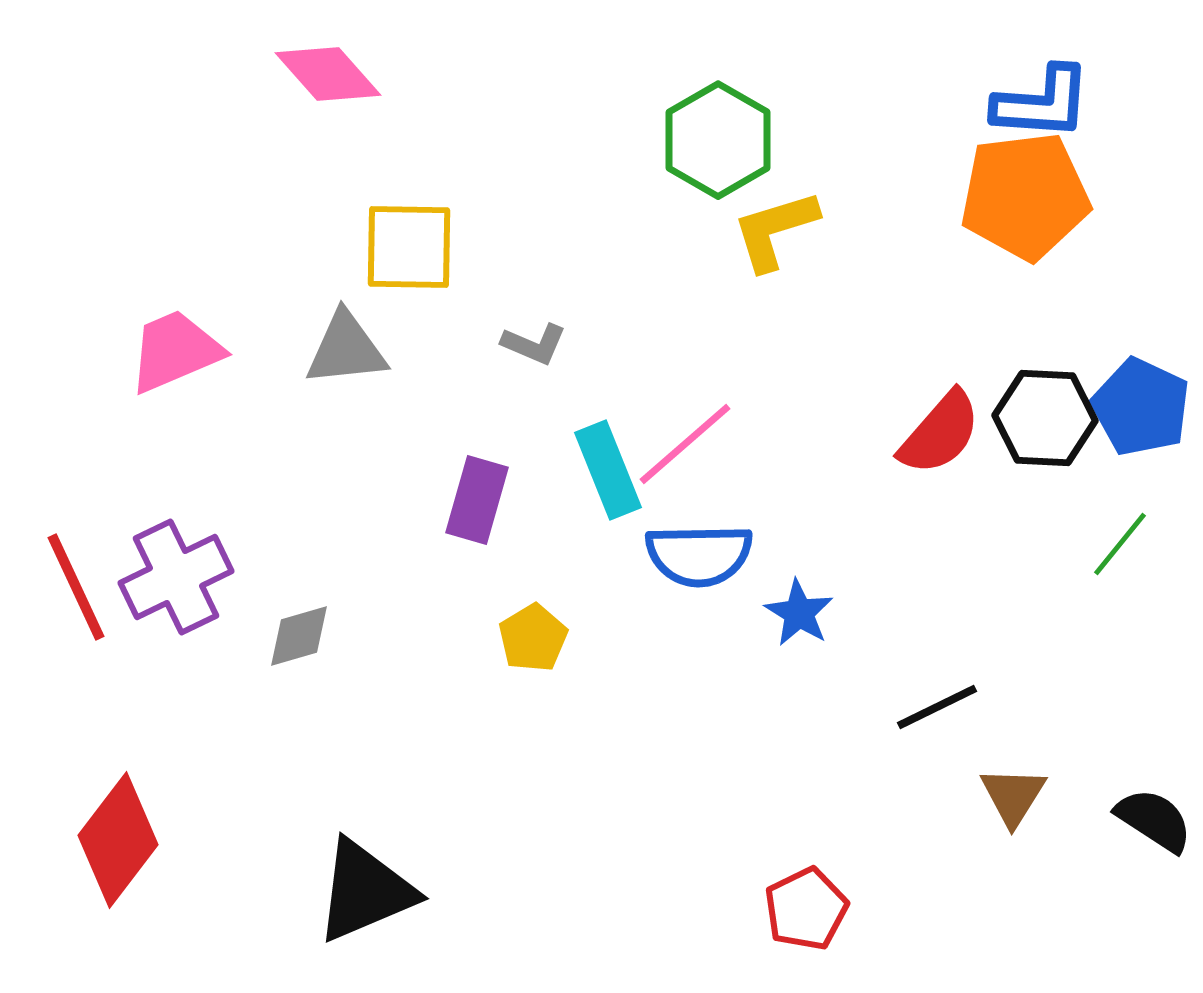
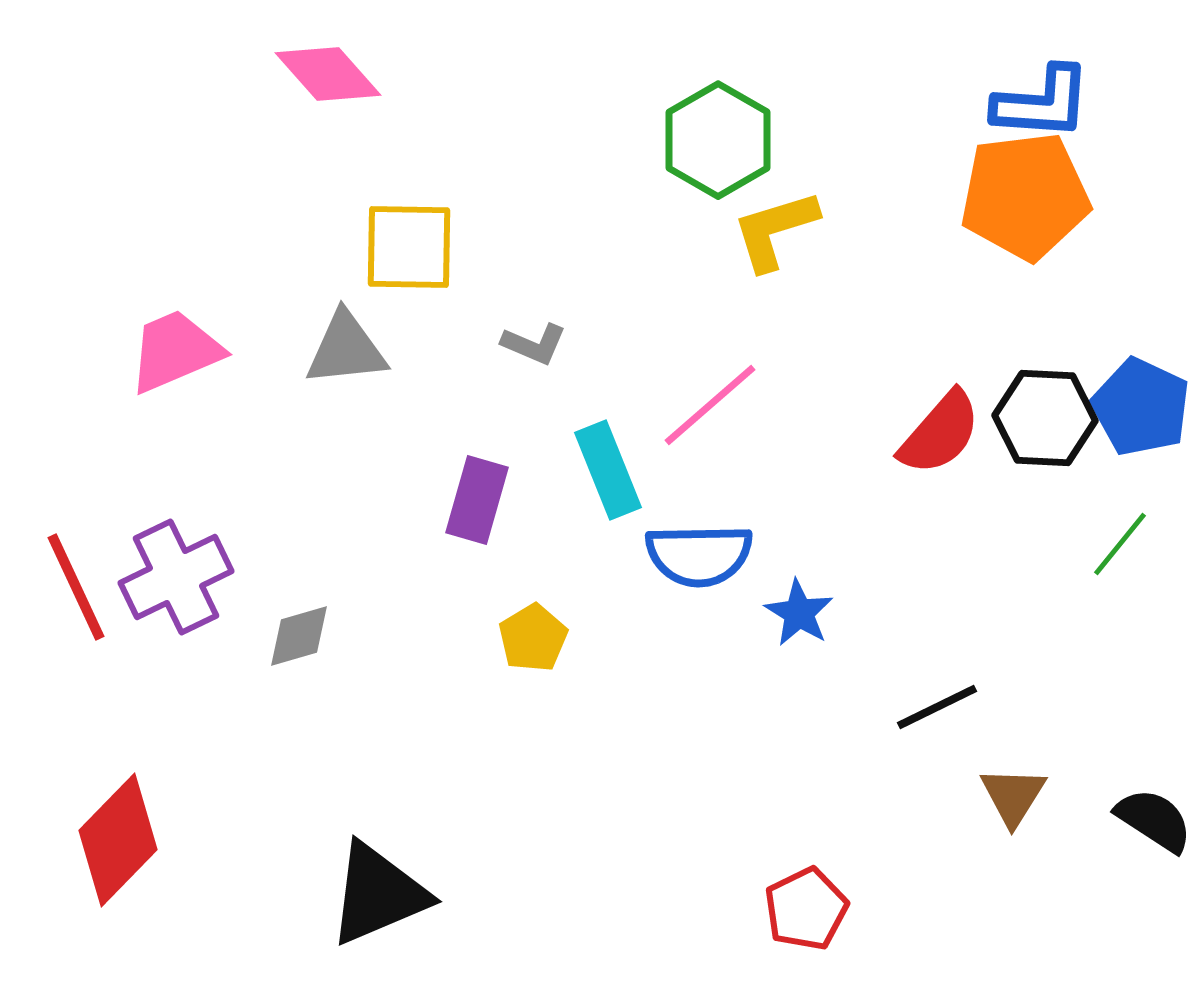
pink line: moved 25 px right, 39 px up
red diamond: rotated 7 degrees clockwise
black triangle: moved 13 px right, 3 px down
